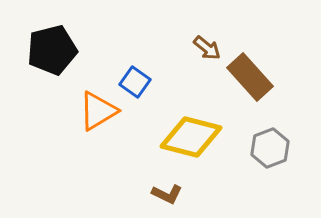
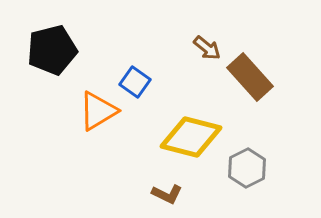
gray hexagon: moved 23 px left, 20 px down; rotated 6 degrees counterclockwise
